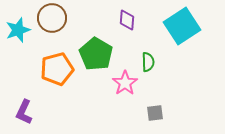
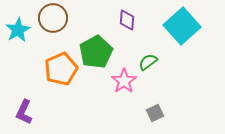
brown circle: moved 1 px right
cyan square: rotated 9 degrees counterclockwise
cyan star: rotated 10 degrees counterclockwise
green pentagon: moved 2 px up; rotated 12 degrees clockwise
green semicircle: rotated 126 degrees counterclockwise
orange pentagon: moved 4 px right; rotated 8 degrees counterclockwise
pink star: moved 1 px left, 2 px up
gray square: rotated 18 degrees counterclockwise
